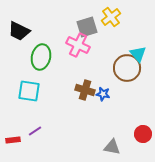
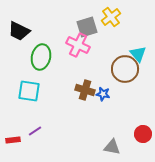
brown circle: moved 2 px left, 1 px down
